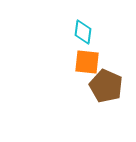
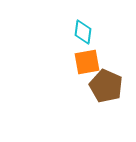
orange square: rotated 16 degrees counterclockwise
